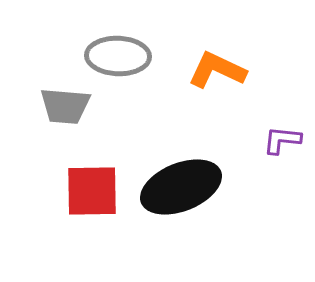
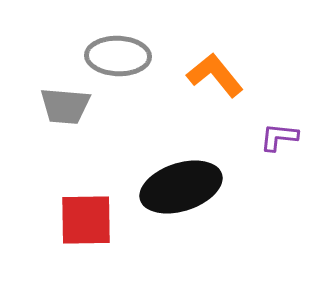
orange L-shape: moved 2 px left, 5 px down; rotated 26 degrees clockwise
purple L-shape: moved 3 px left, 3 px up
black ellipse: rotated 4 degrees clockwise
red square: moved 6 px left, 29 px down
